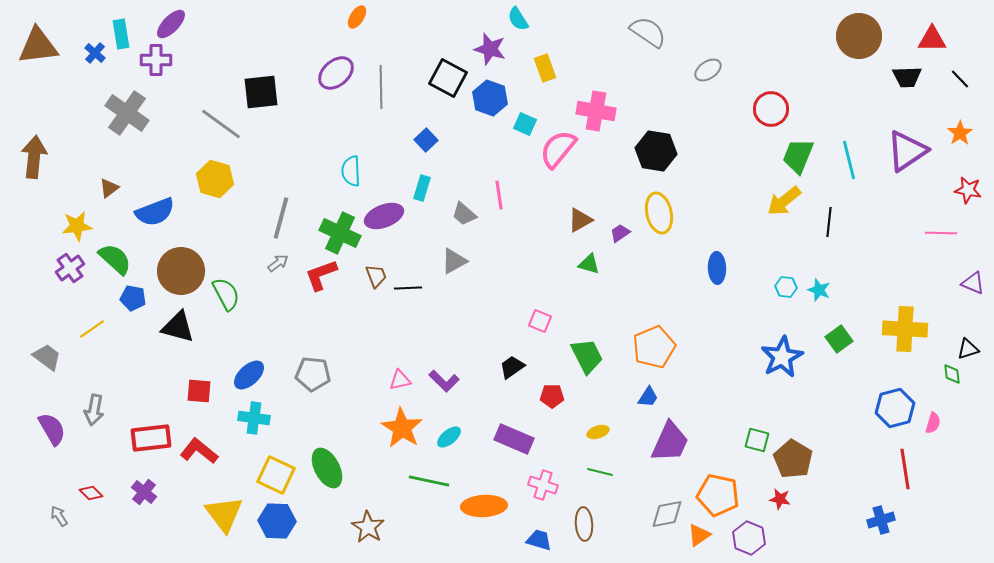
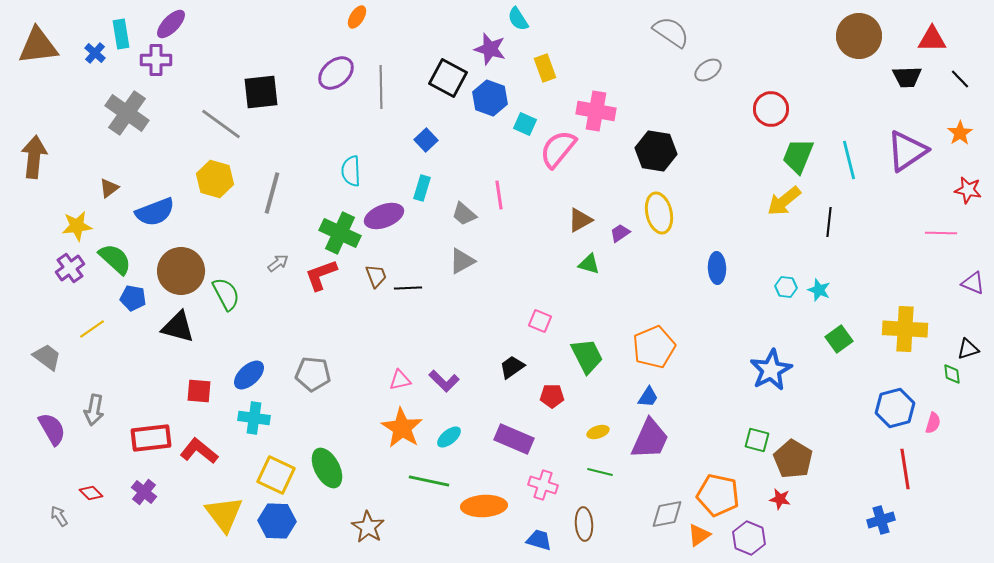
gray semicircle at (648, 32): moved 23 px right
gray line at (281, 218): moved 9 px left, 25 px up
gray triangle at (454, 261): moved 8 px right
blue star at (782, 357): moved 11 px left, 13 px down
purple trapezoid at (670, 442): moved 20 px left, 3 px up
